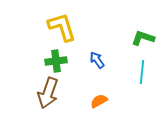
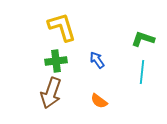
green L-shape: moved 1 px down
brown arrow: moved 3 px right
orange semicircle: rotated 114 degrees counterclockwise
